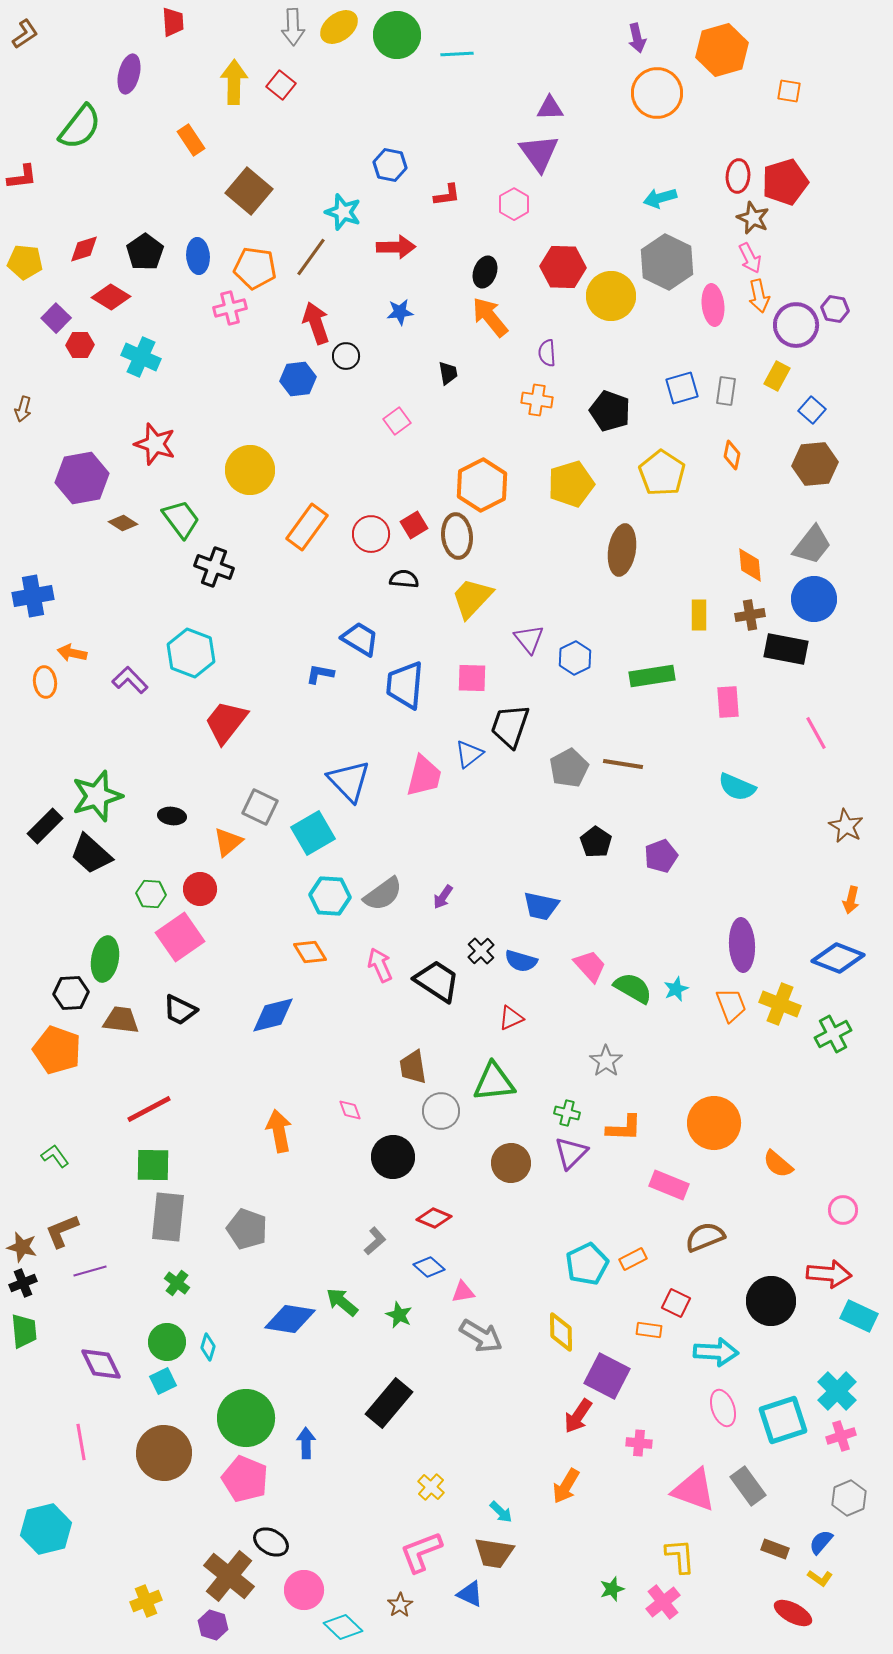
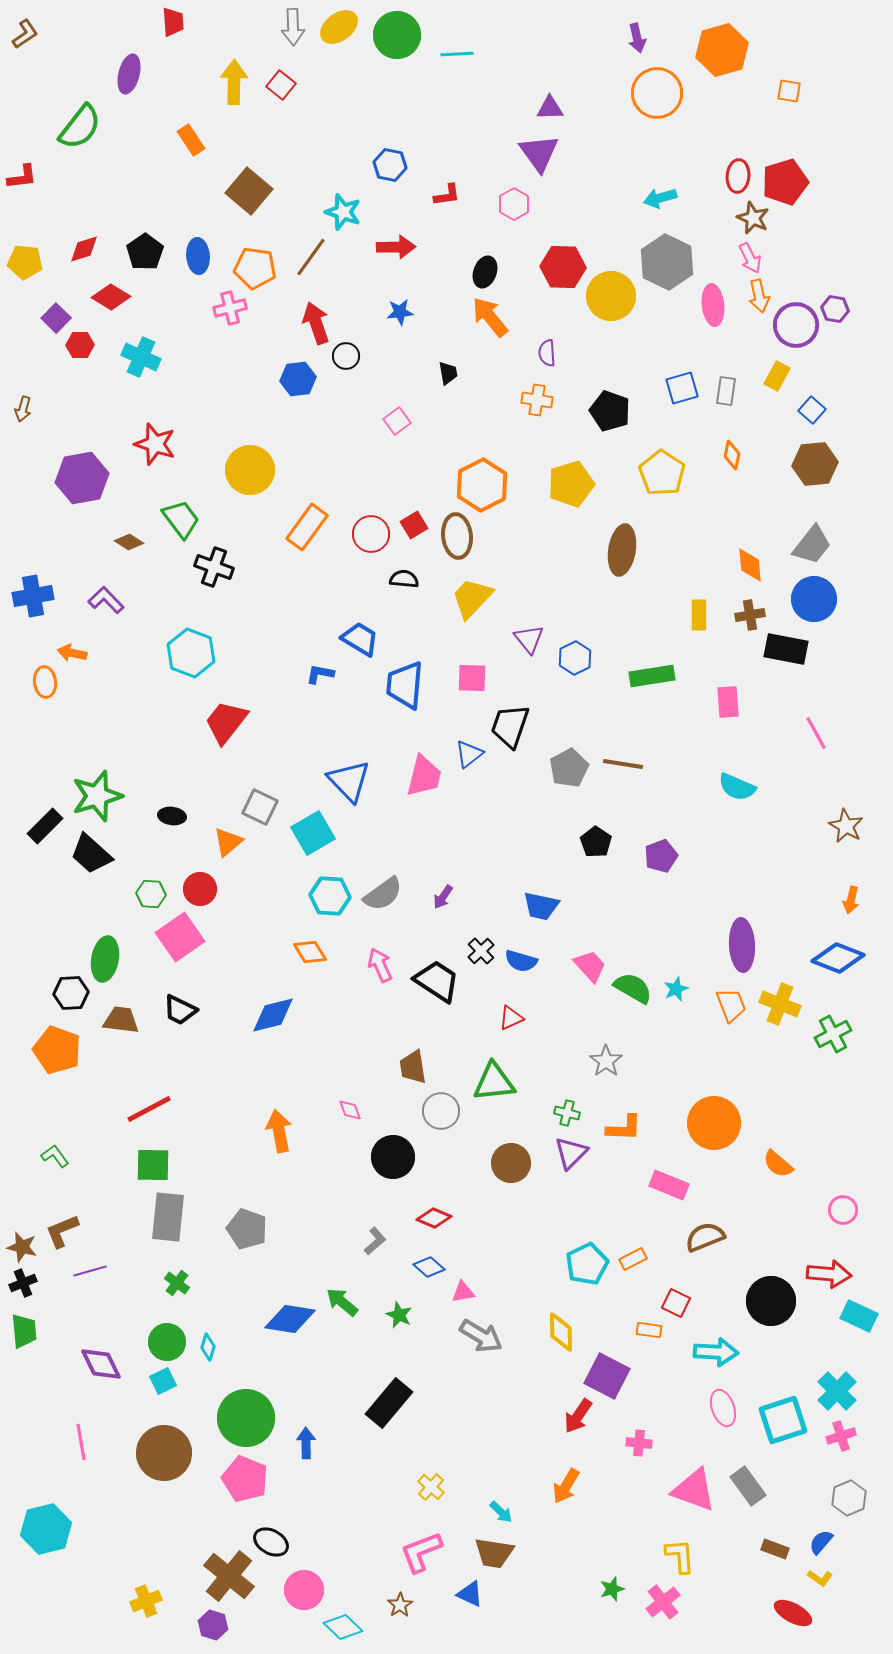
brown diamond at (123, 523): moved 6 px right, 19 px down
purple L-shape at (130, 680): moved 24 px left, 80 px up
